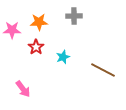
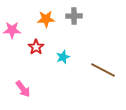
orange star: moved 7 px right, 3 px up
